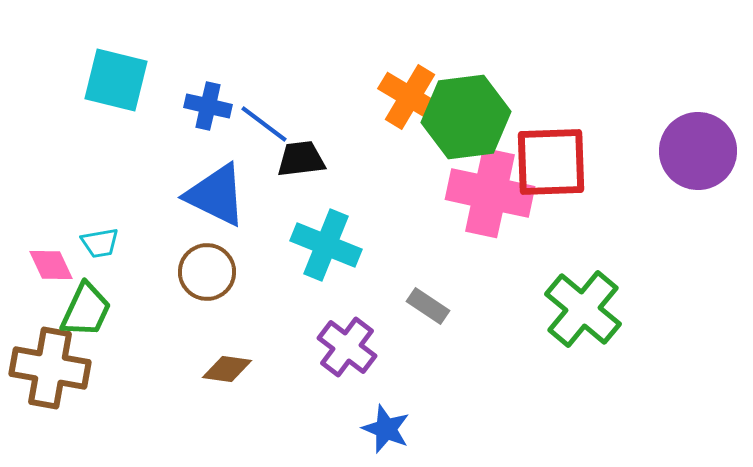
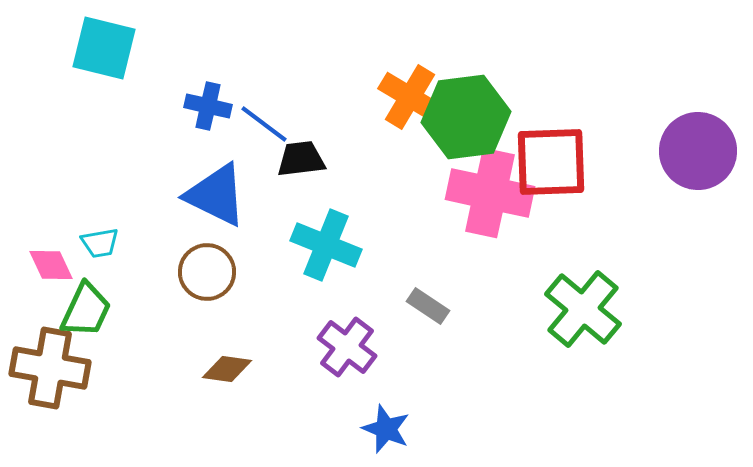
cyan square: moved 12 px left, 32 px up
